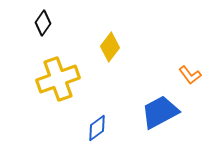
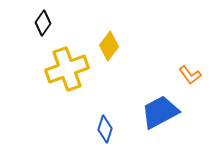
yellow diamond: moved 1 px left, 1 px up
yellow cross: moved 9 px right, 10 px up
blue diamond: moved 8 px right, 1 px down; rotated 36 degrees counterclockwise
